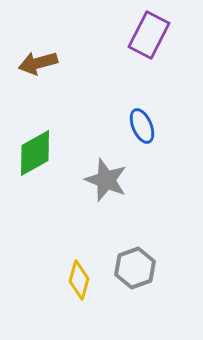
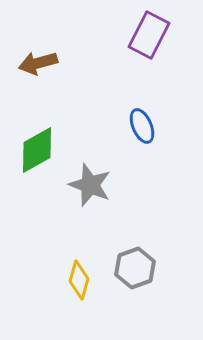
green diamond: moved 2 px right, 3 px up
gray star: moved 16 px left, 5 px down
